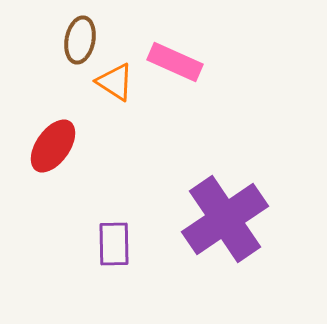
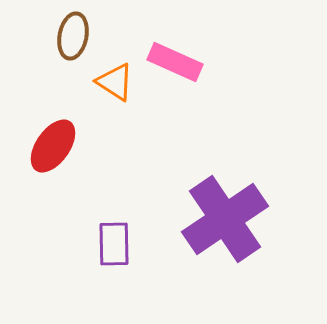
brown ellipse: moved 7 px left, 4 px up
